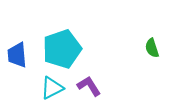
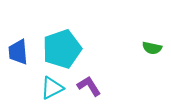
green semicircle: rotated 60 degrees counterclockwise
blue trapezoid: moved 1 px right, 3 px up
